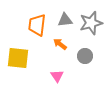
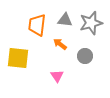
gray triangle: rotated 14 degrees clockwise
